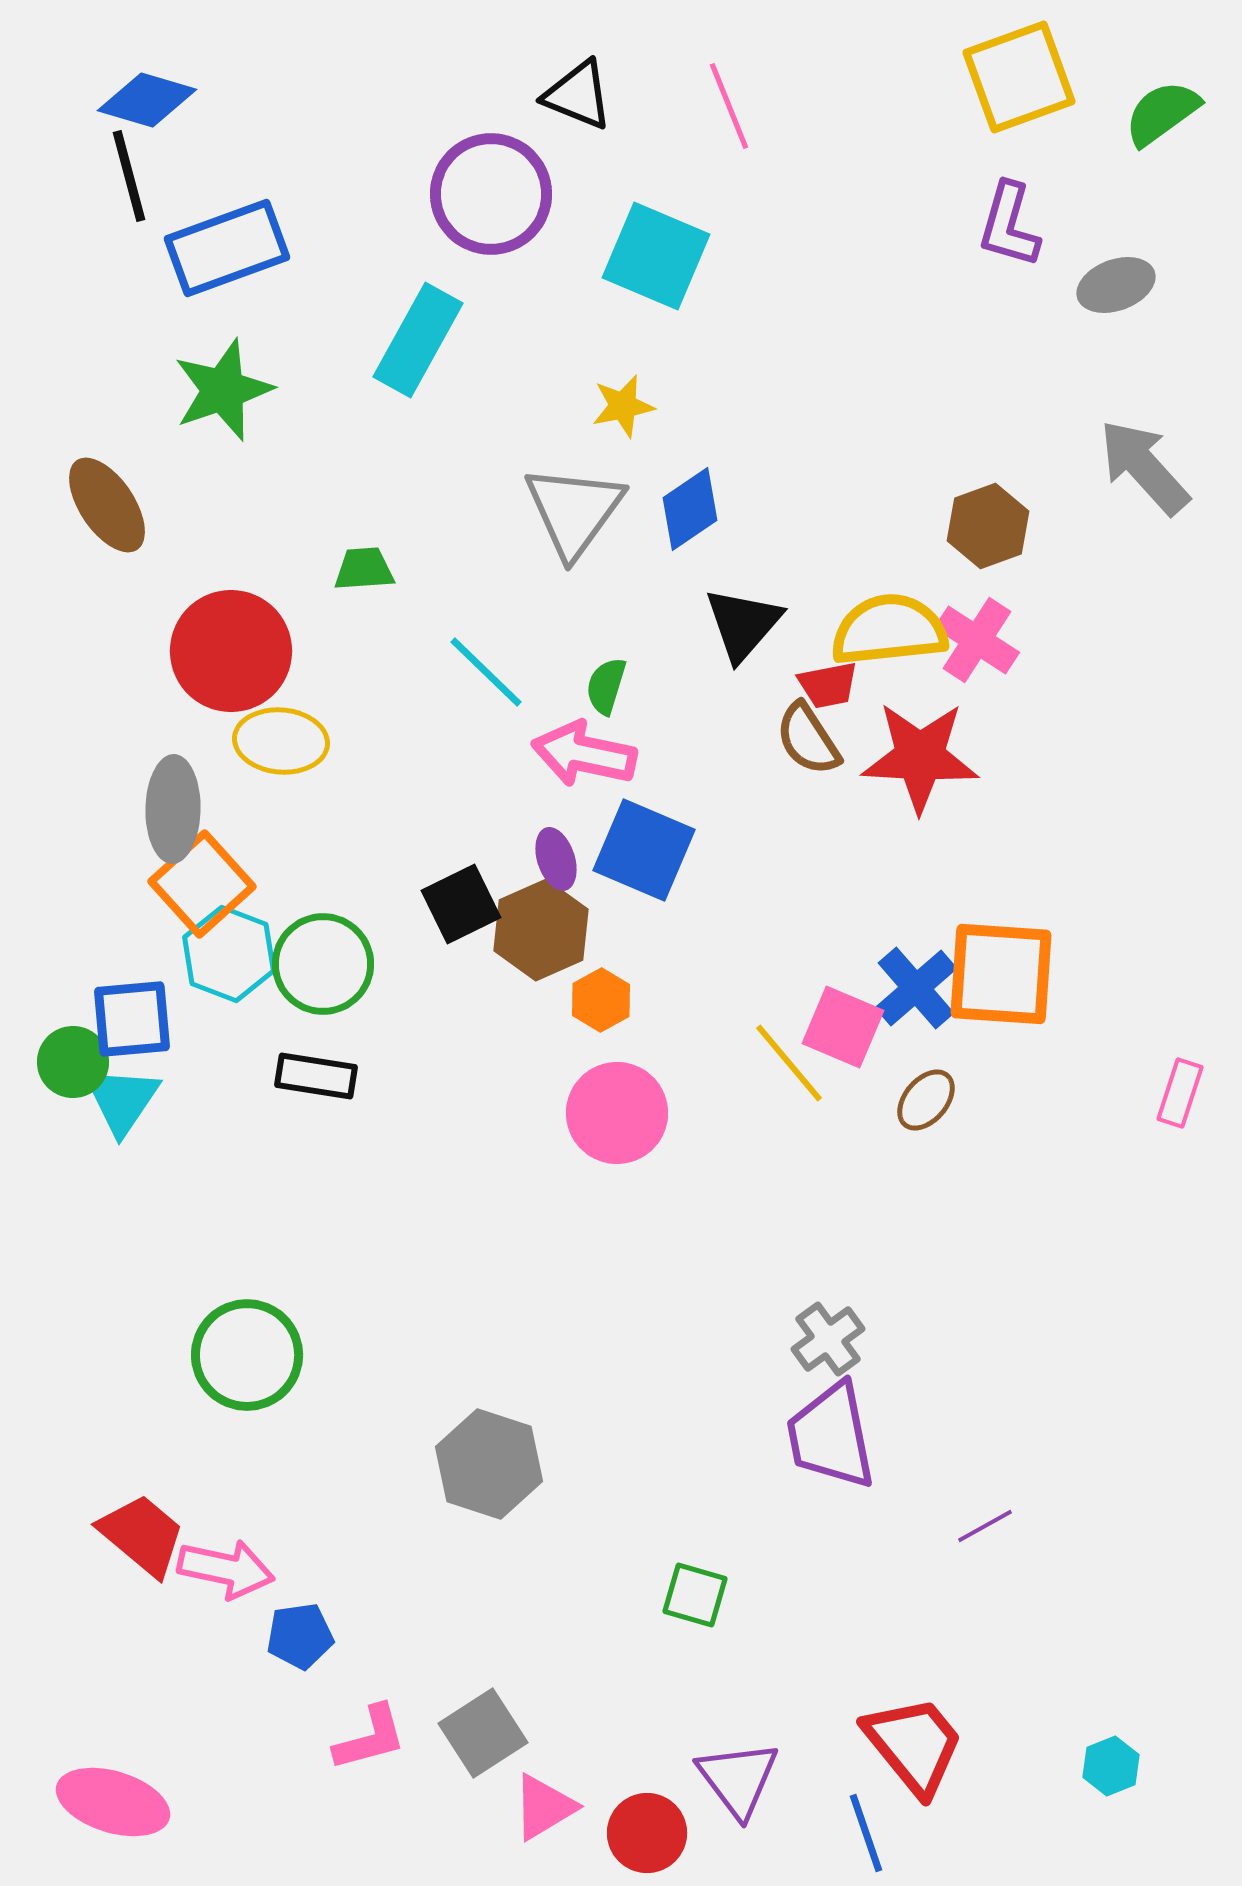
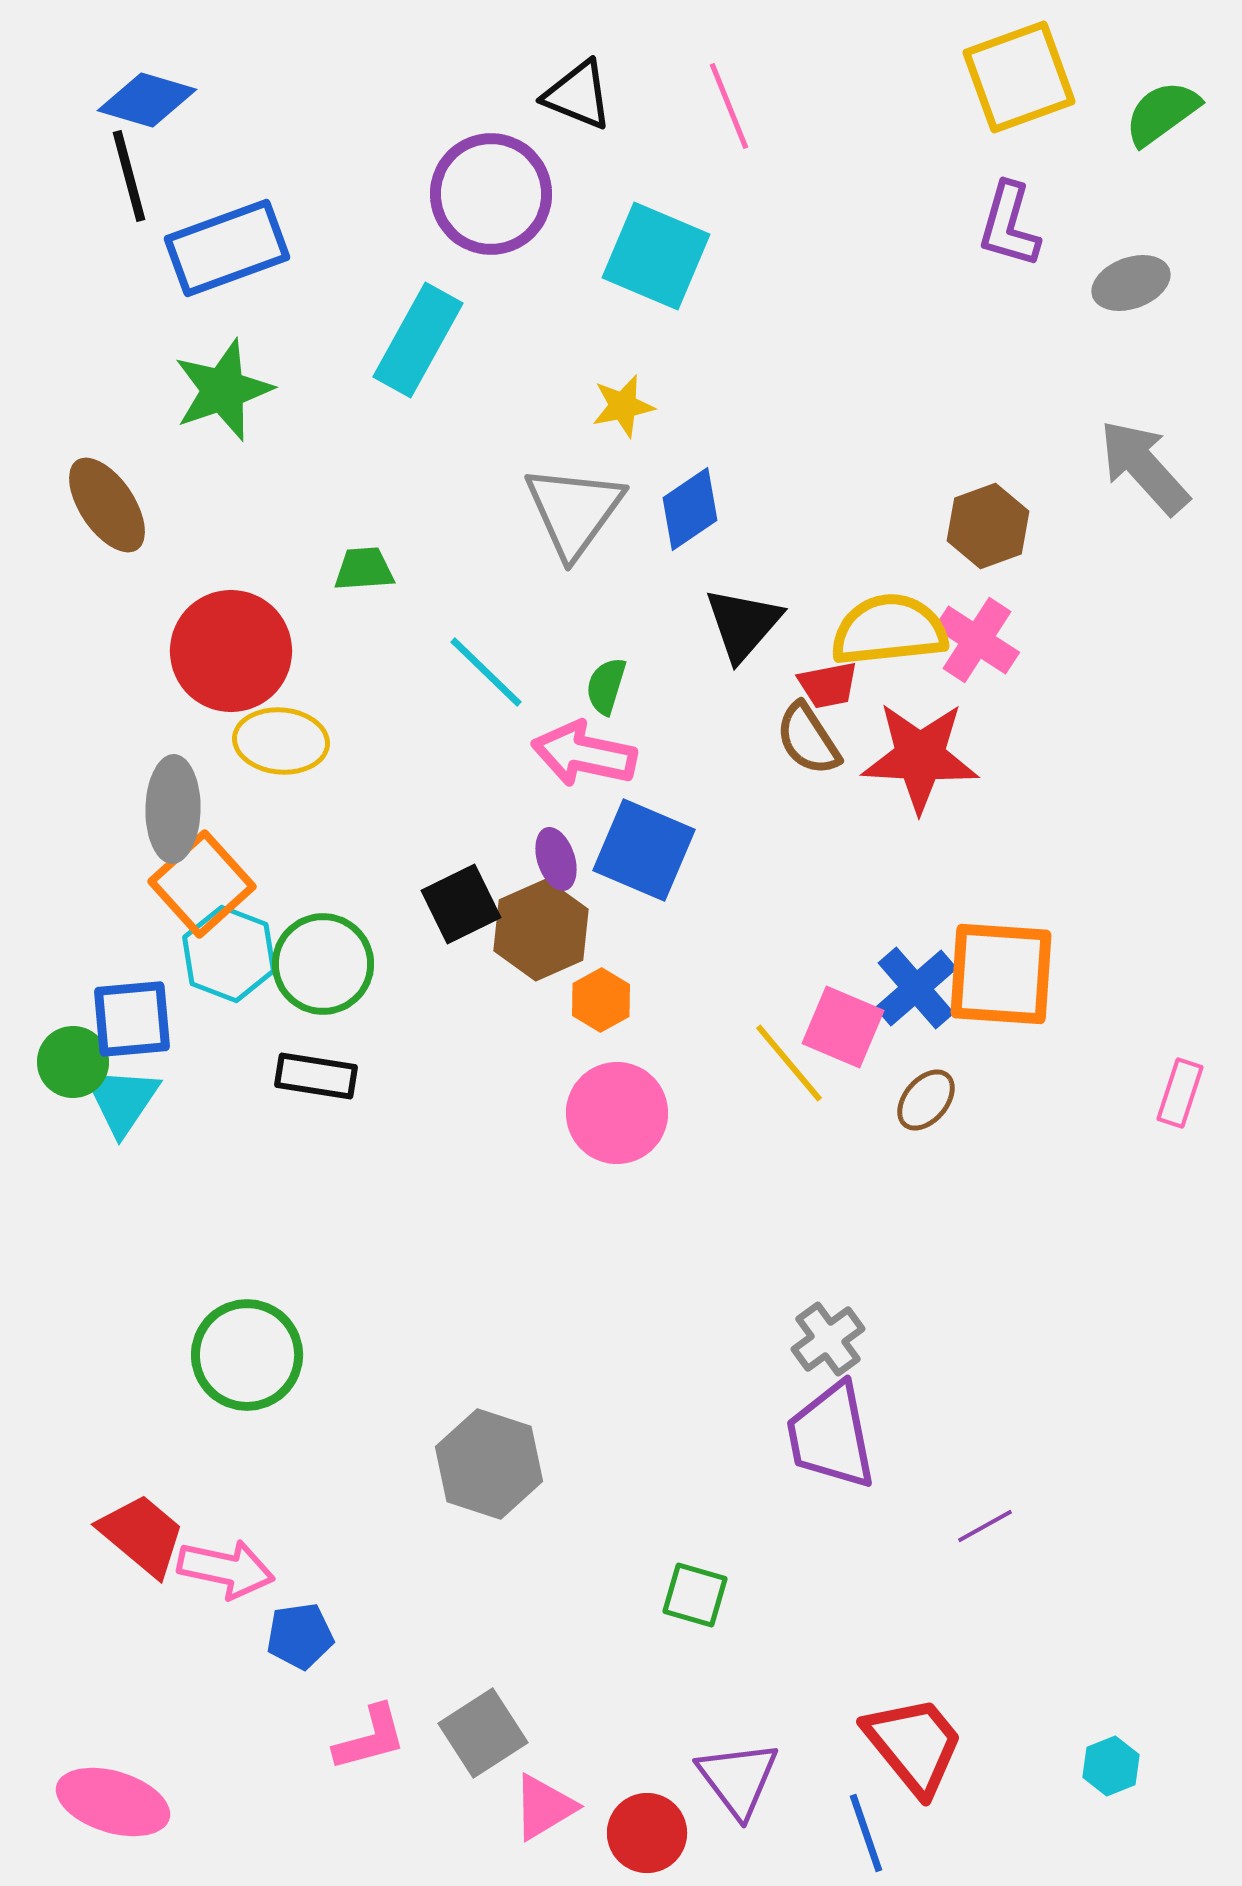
gray ellipse at (1116, 285): moved 15 px right, 2 px up
